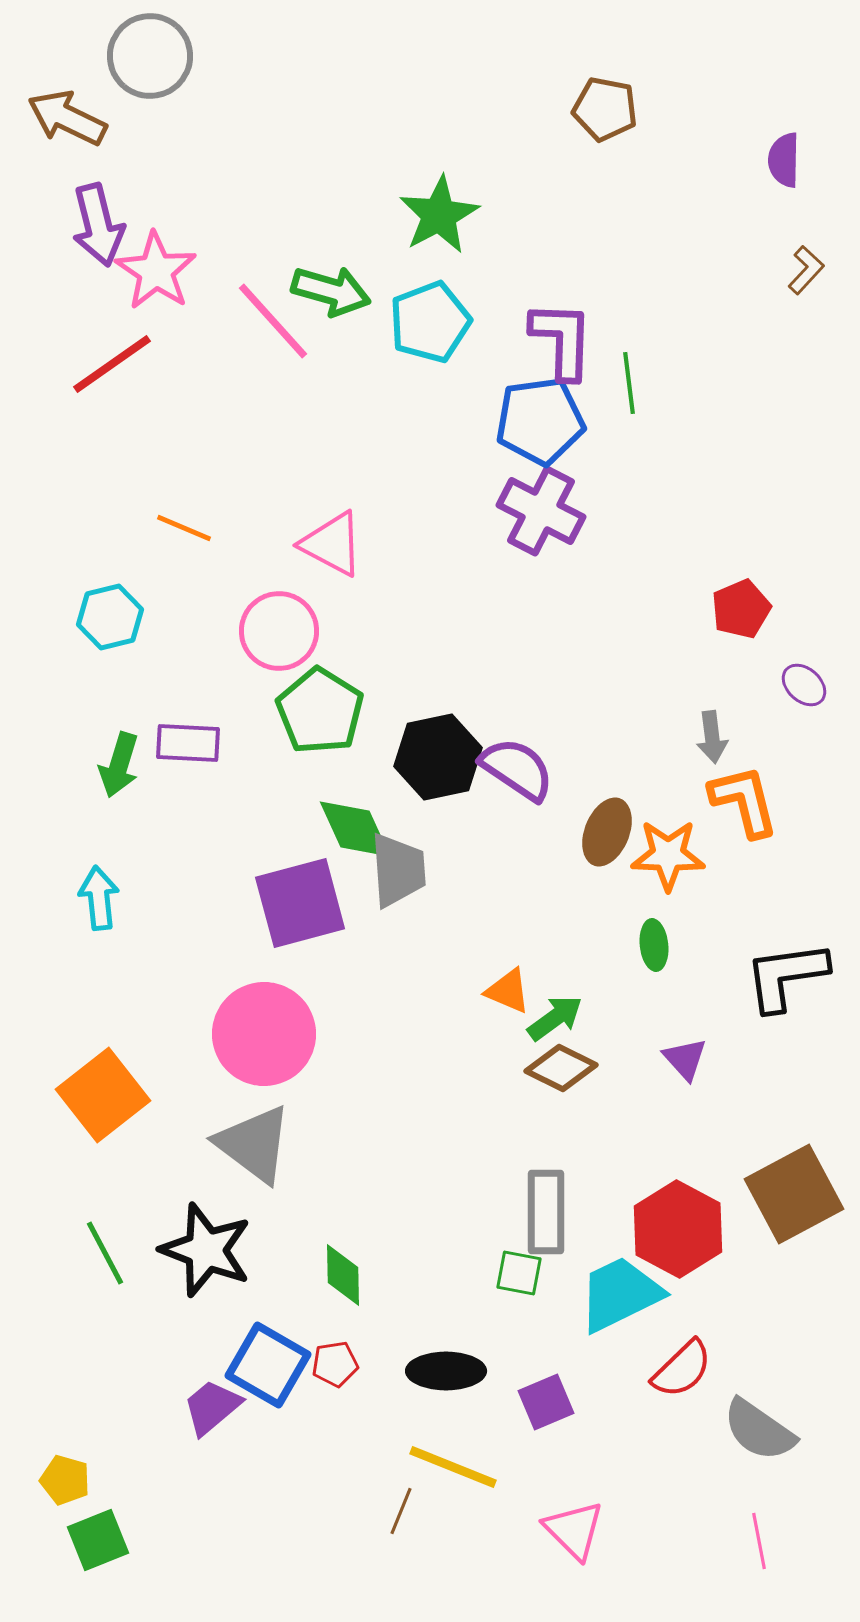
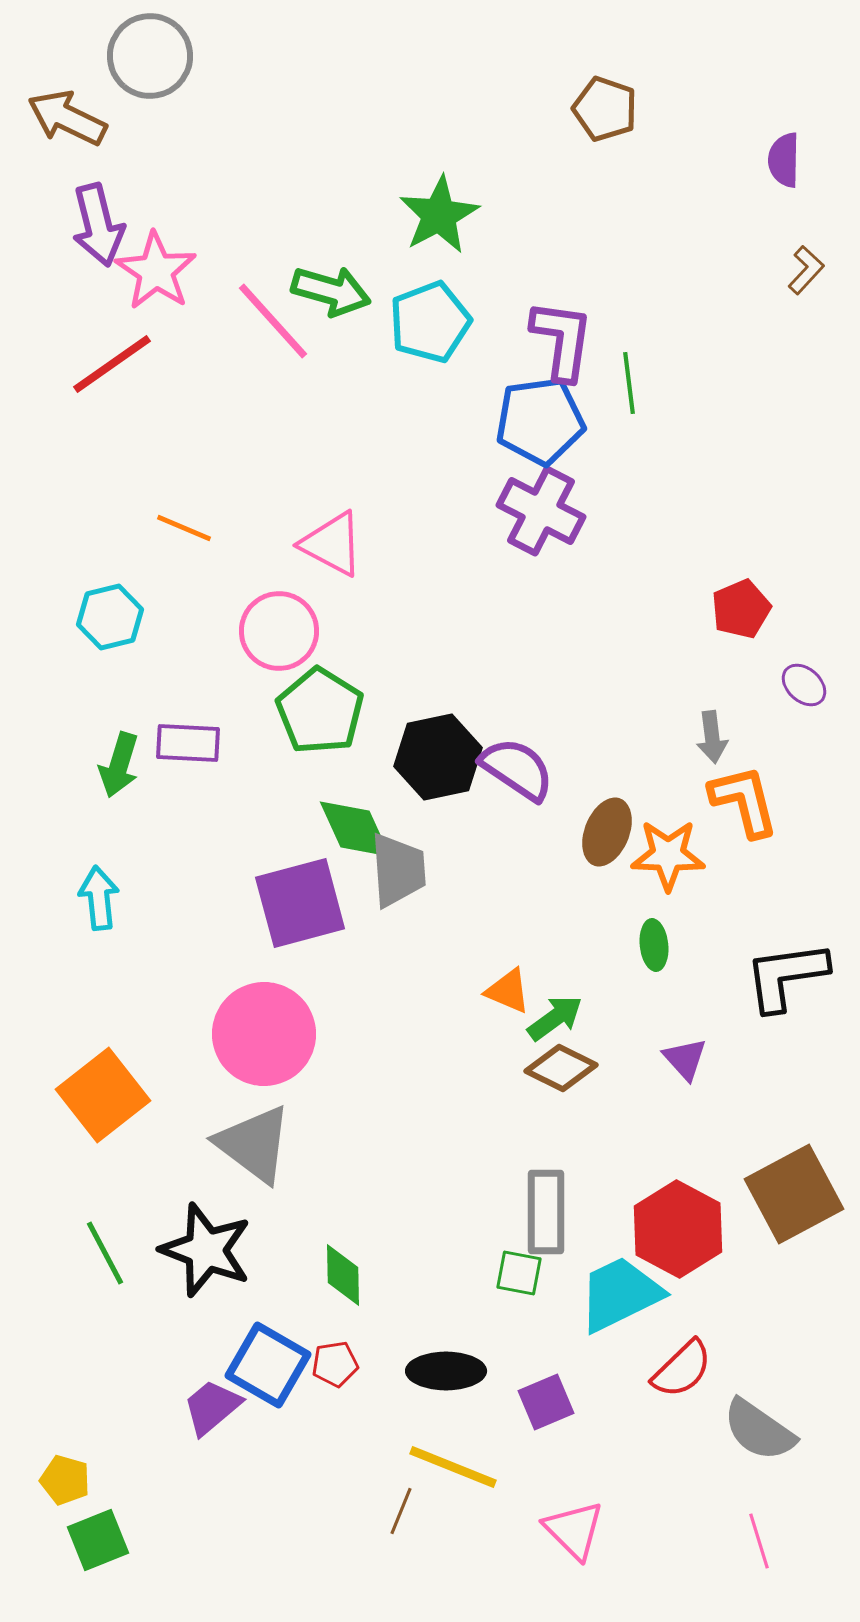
brown pentagon at (605, 109): rotated 8 degrees clockwise
purple L-shape at (562, 340): rotated 6 degrees clockwise
pink line at (759, 1541): rotated 6 degrees counterclockwise
